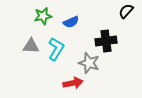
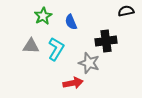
black semicircle: rotated 35 degrees clockwise
green star: rotated 18 degrees counterclockwise
blue semicircle: rotated 91 degrees clockwise
